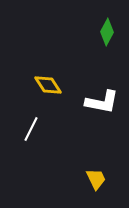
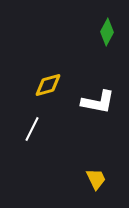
yellow diamond: rotated 72 degrees counterclockwise
white L-shape: moved 4 px left
white line: moved 1 px right
